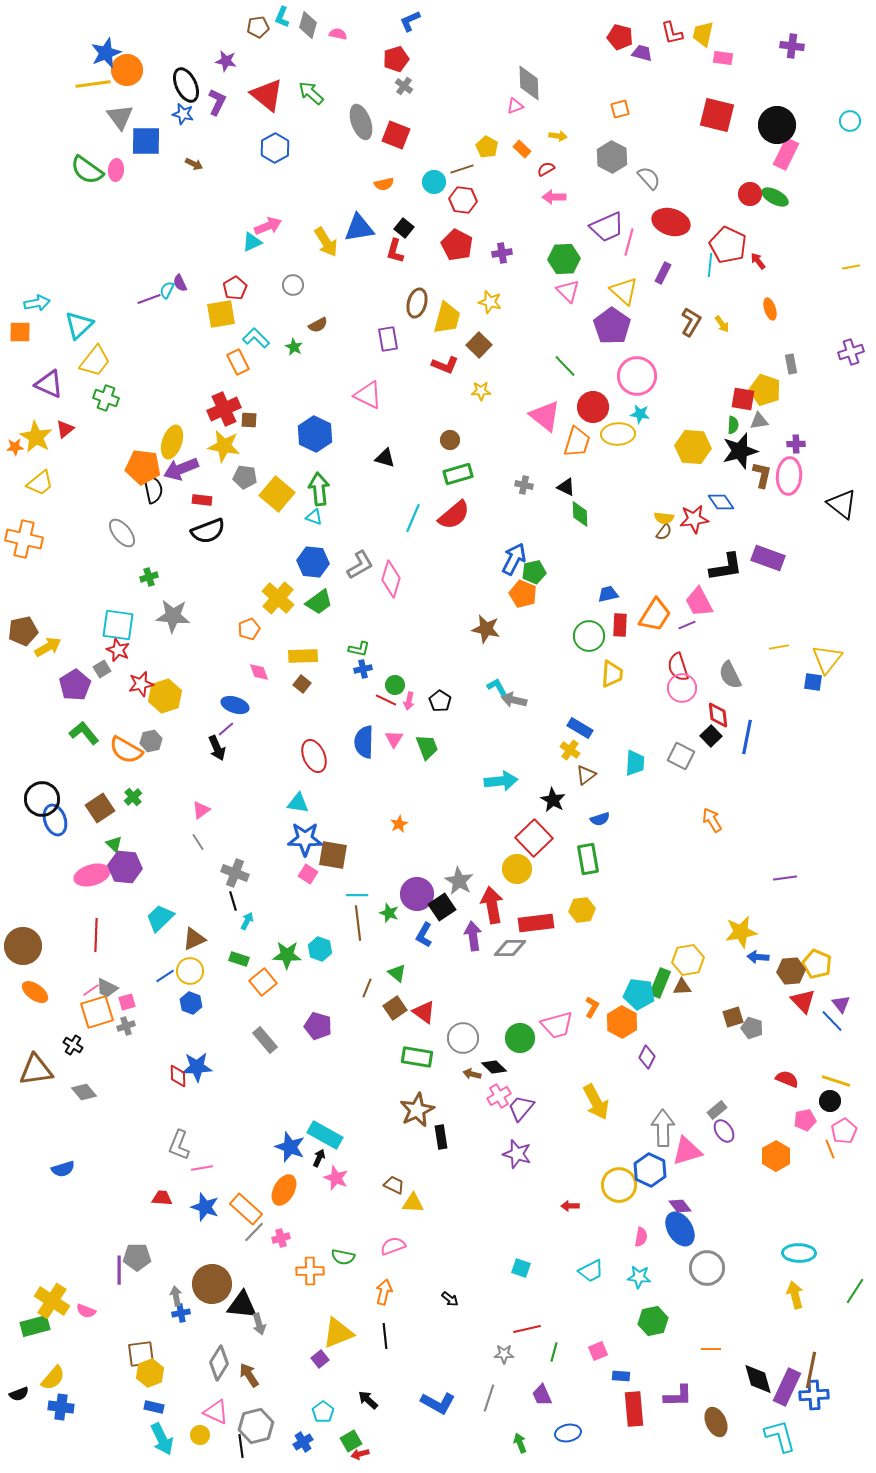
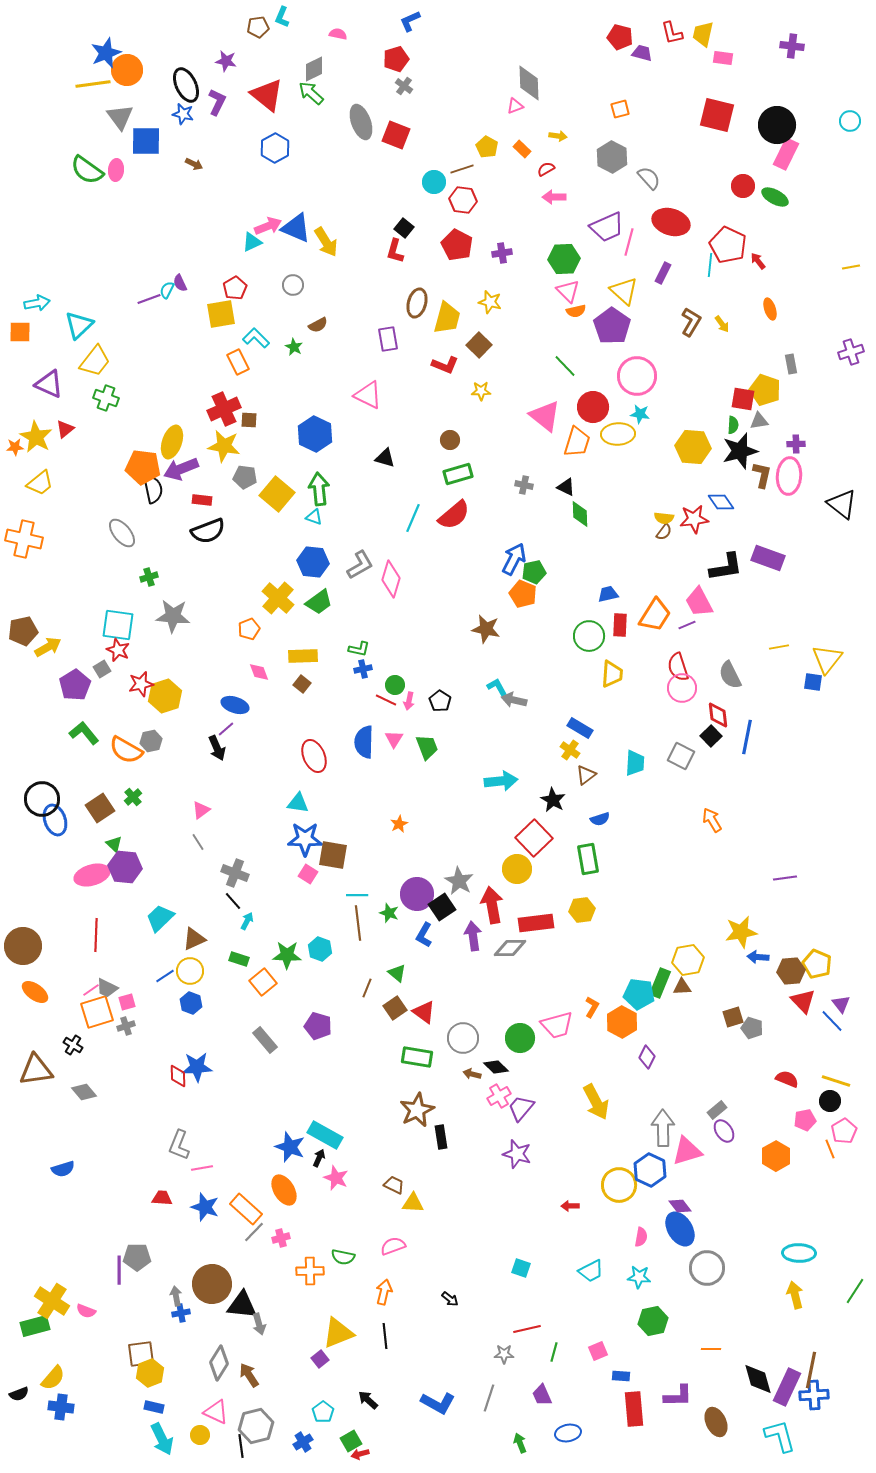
gray diamond at (308, 25): moved 6 px right, 44 px down; rotated 48 degrees clockwise
orange semicircle at (384, 184): moved 192 px right, 127 px down
red circle at (750, 194): moved 7 px left, 8 px up
blue triangle at (359, 228): moved 63 px left; rotated 32 degrees clockwise
black line at (233, 901): rotated 24 degrees counterclockwise
black diamond at (494, 1067): moved 2 px right
orange ellipse at (284, 1190): rotated 60 degrees counterclockwise
